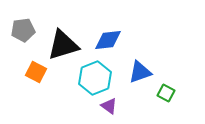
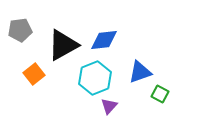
gray pentagon: moved 3 px left
blue diamond: moved 4 px left
black triangle: rotated 12 degrees counterclockwise
orange square: moved 2 px left, 2 px down; rotated 25 degrees clockwise
green square: moved 6 px left, 1 px down
purple triangle: rotated 36 degrees clockwise
